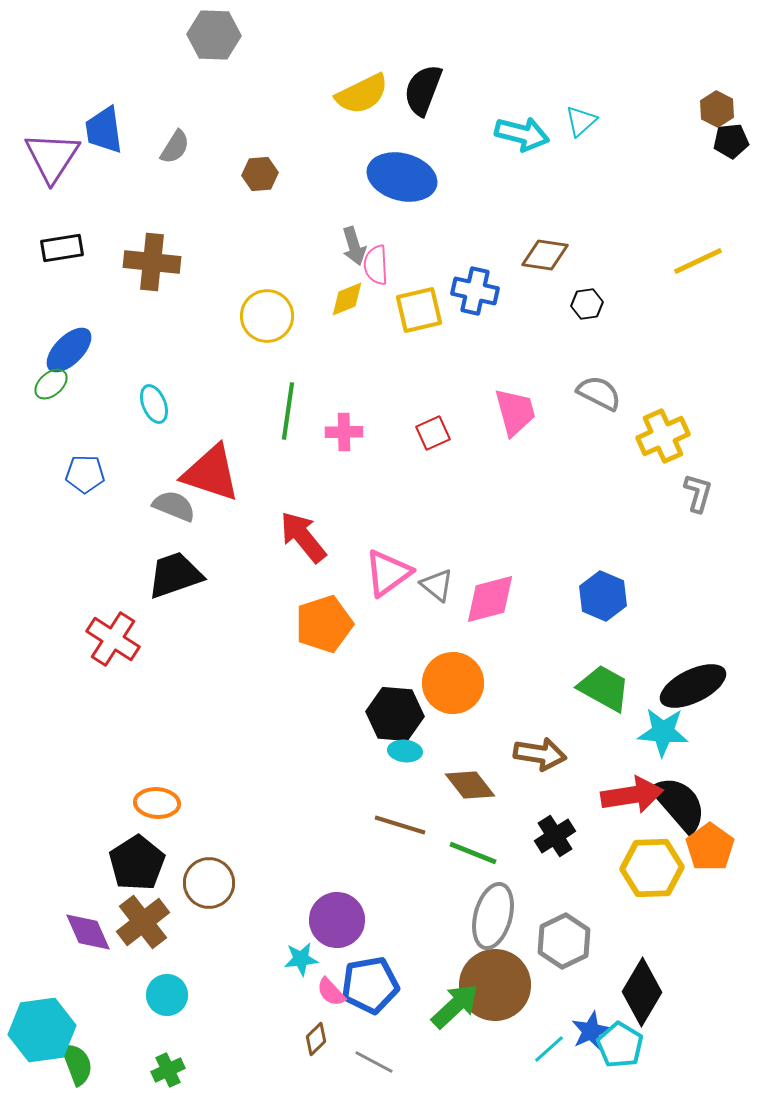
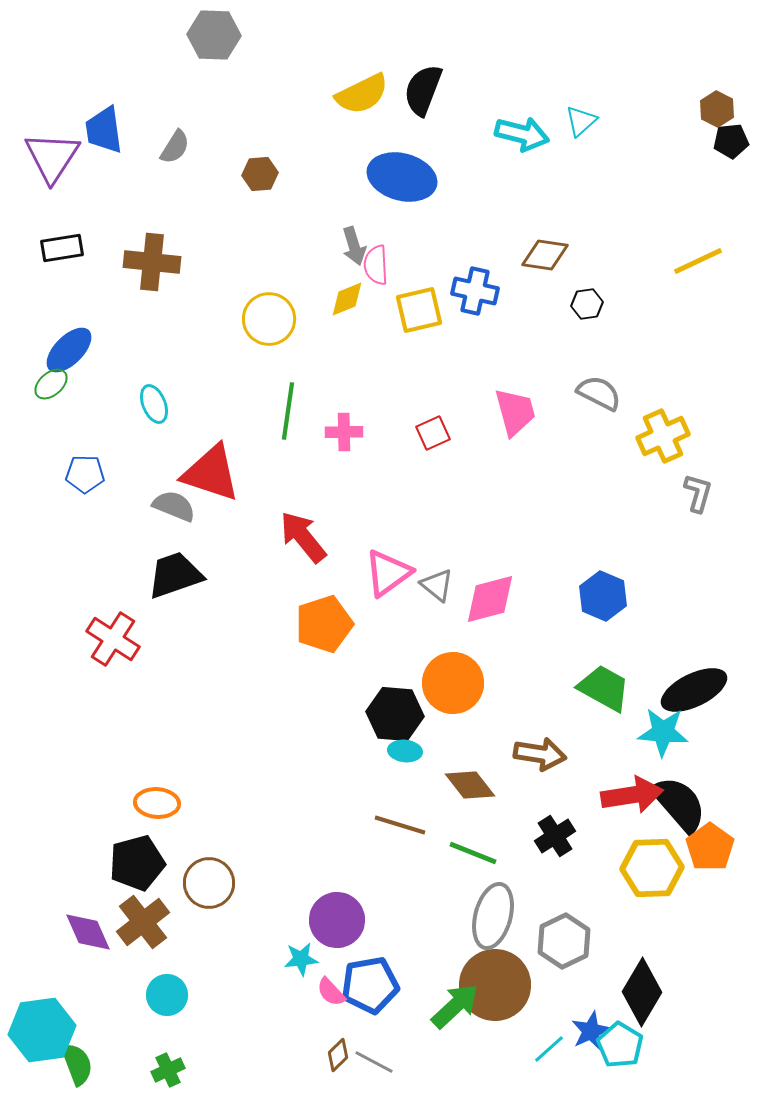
yellow circle at (267, 316): moved 2 px right, 3 px down
black ellipse at (693, 686): moved 1 px right, 4 px down
black pentagon at (137, 863): rotated 18 degrees clockwise
brown diamond at (316, 1039): moved 22 px right, 16 px down
